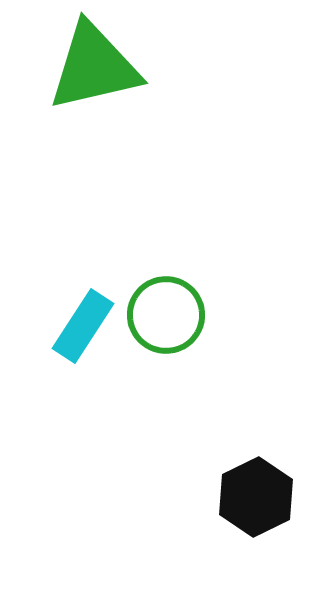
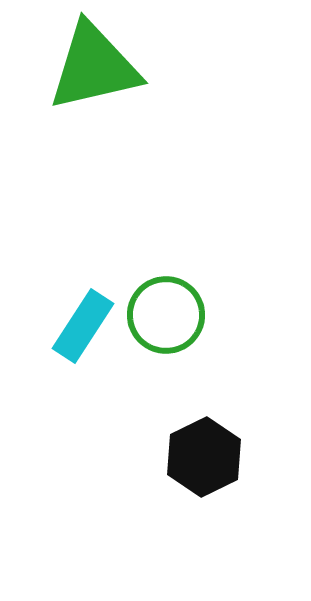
black hexagon: moved 52 px left, 40 px up
